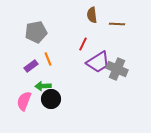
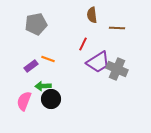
brown line: moved 4 px down
gray pentagon: moved 8 px up
orange line: rotated 48 degrees counterclockwise
